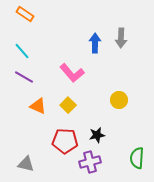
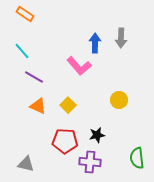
pink L-shape: moved 7 px right, 7 px up
purple line: moved 10 px right
green semicircle: rotated 10 degrees counterclockwise
purple cross: rotated 20 degrees clockwise
